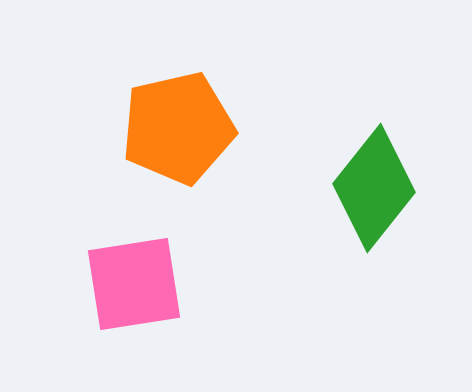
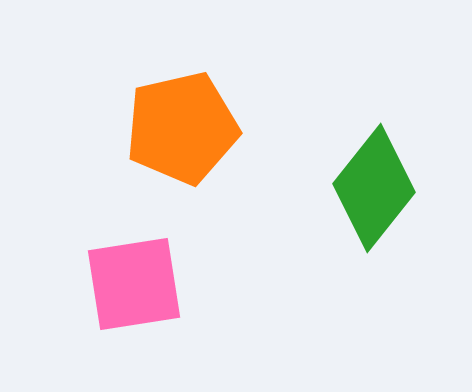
orange pentagon: moved 4 px right
